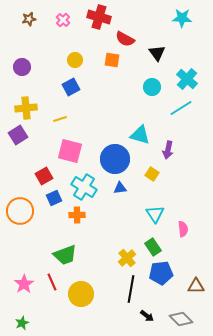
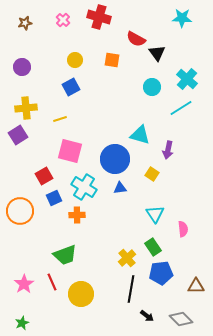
brown star at (29, 19): moved 4 px left, 4 px down
red semicircle at (125, 39): moved 11 px right
